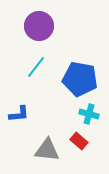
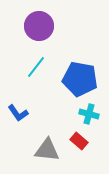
blue L-shape: moved 1 px left, 1 px up; rotated 60 degrees clockwise
